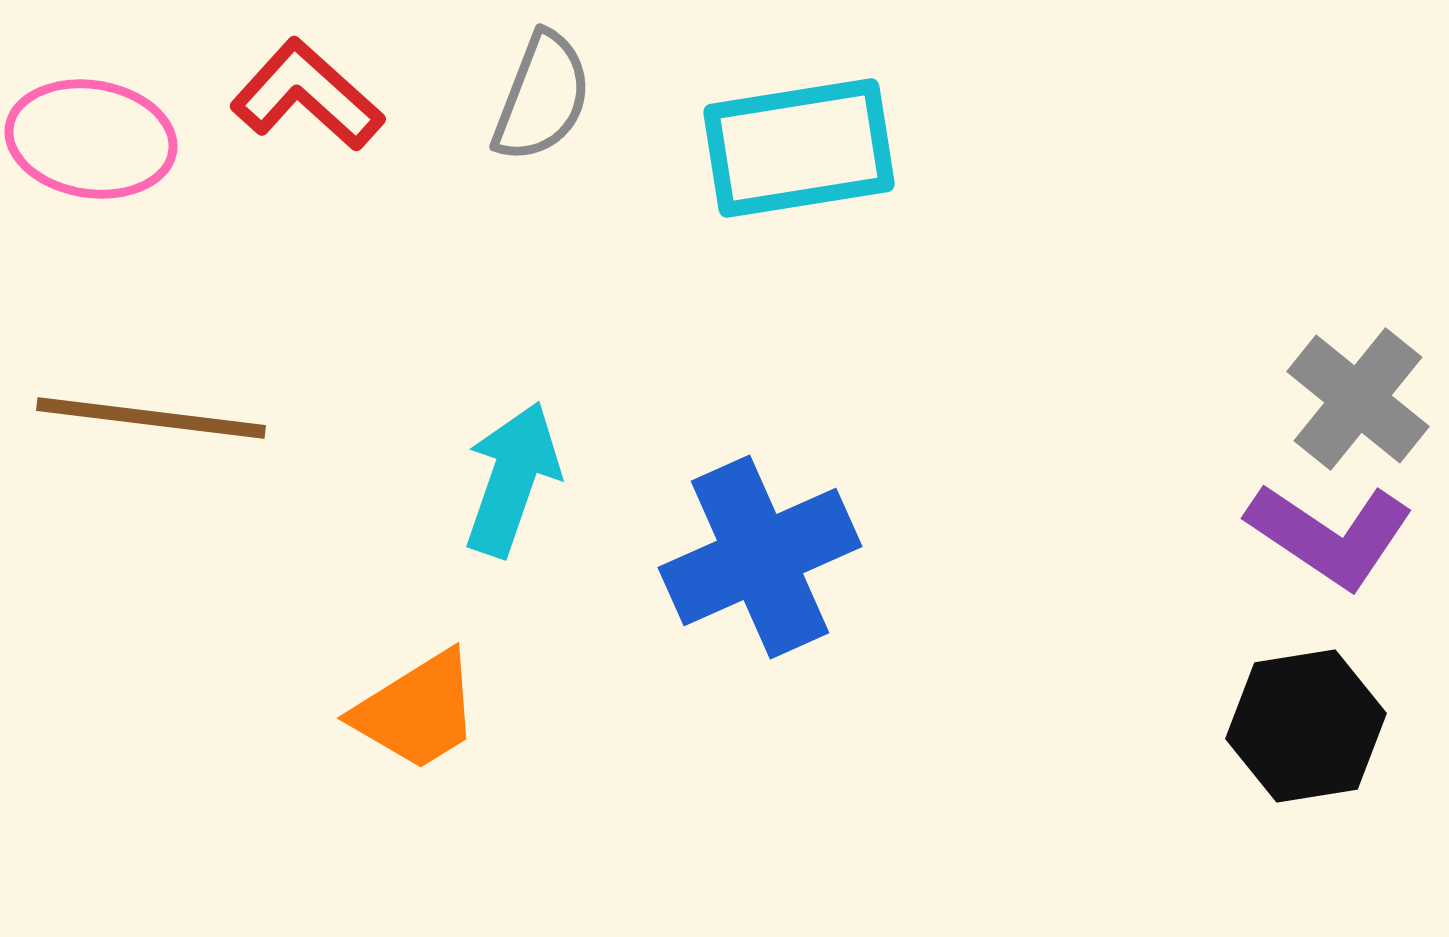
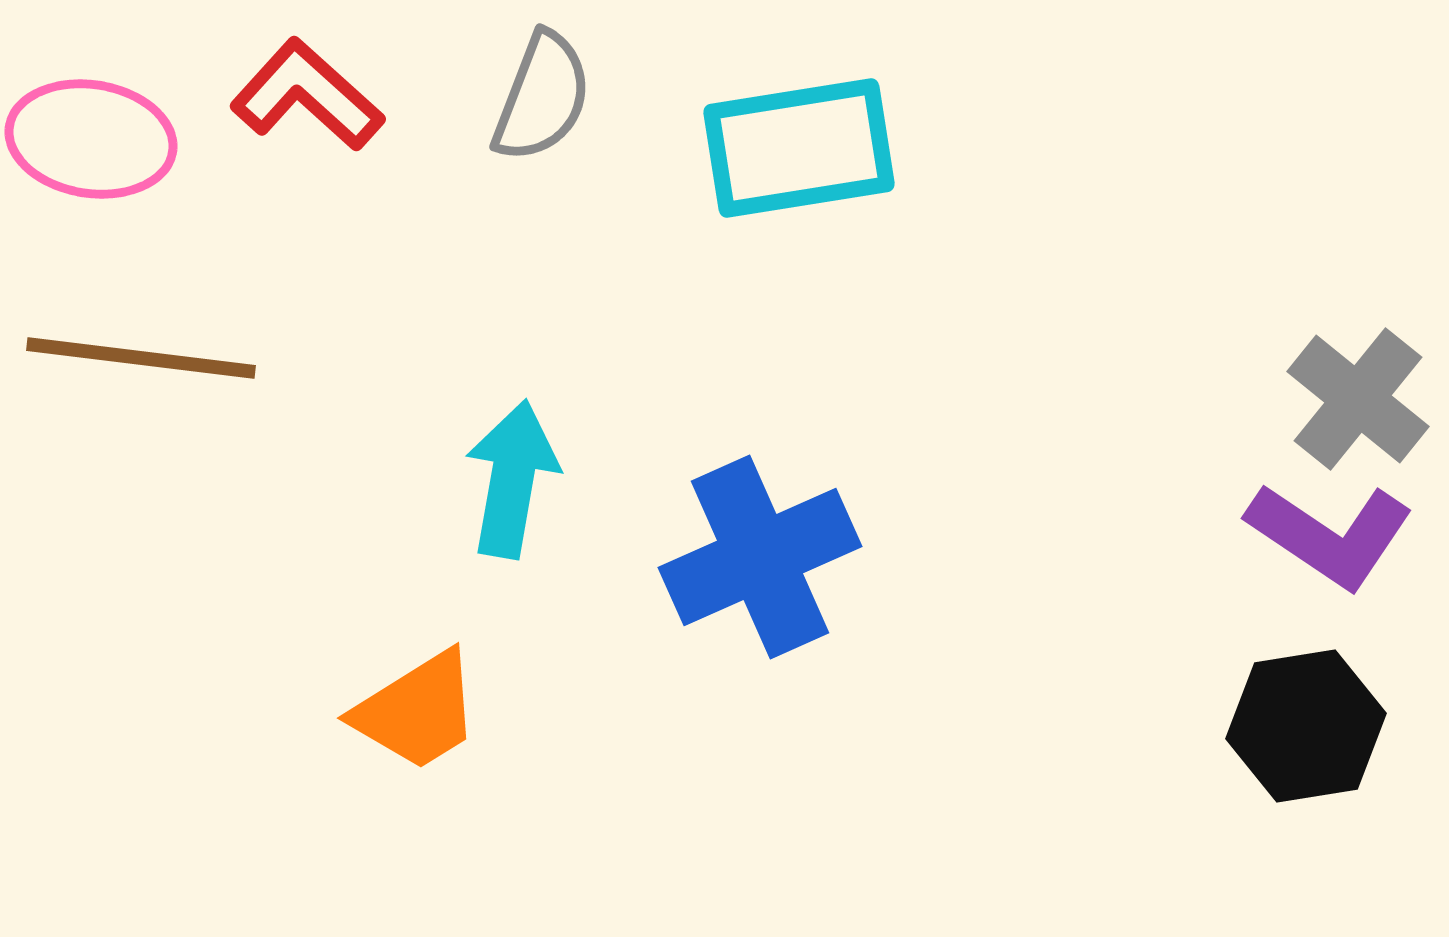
brown line: moved 10 px left, 60 px up
cyan arrow: rotated 9 degrees counterclockwise
